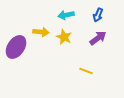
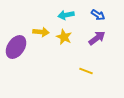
blue arrow: rotated 80 degrees counterclockwise
purple arrow: moved 1 px left
